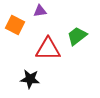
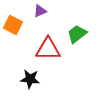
purple triangle: rotated 16 degrees counterclockwise
orange square: moved 2 px left
green trapezoid: moved 2 px up
